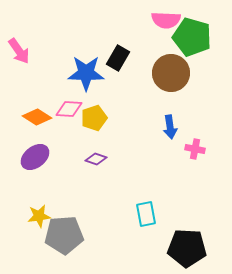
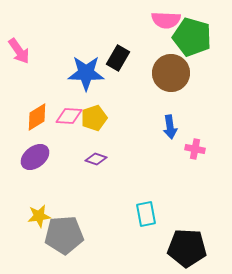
pink diamond: moved 7 px down
orange diamond: rotated 64 degrees counterclockwise
